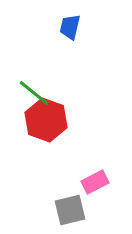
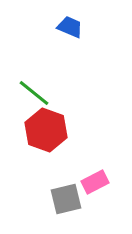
blue trapezoid: rotated 100 degrees clockwise
red hexagon: moved 10 px down
gray square: moved 4 px left, 11 px up
